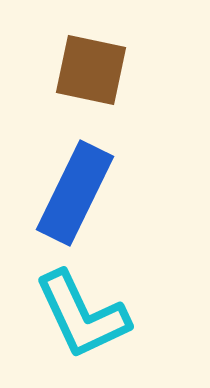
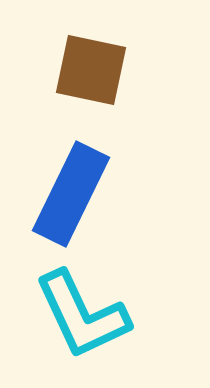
blue rectangle: moved 4 px left, 1 px down
